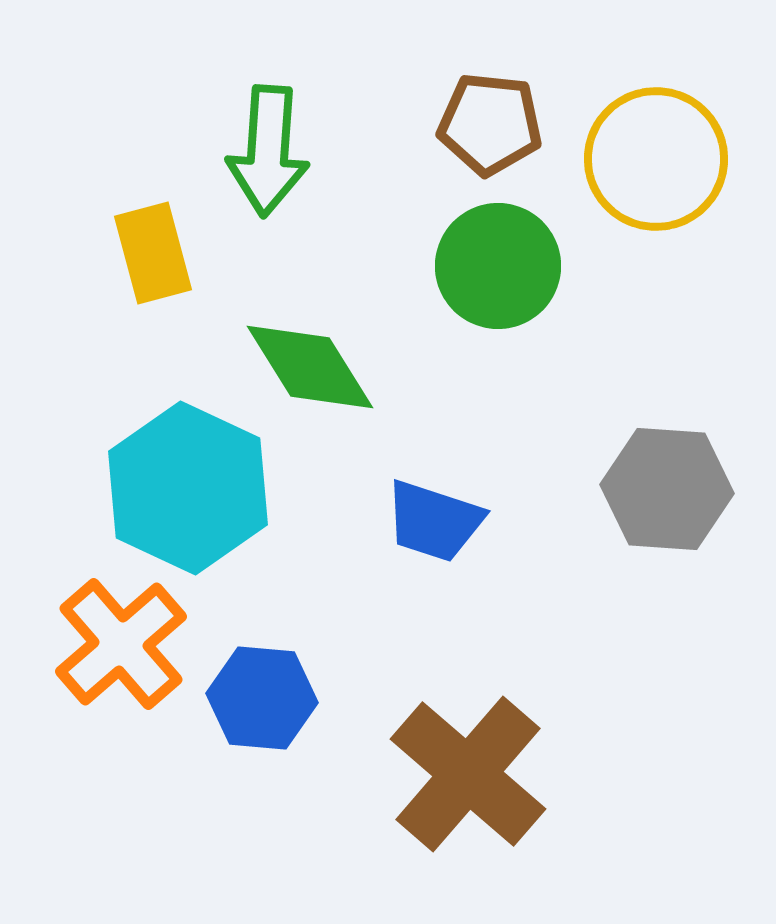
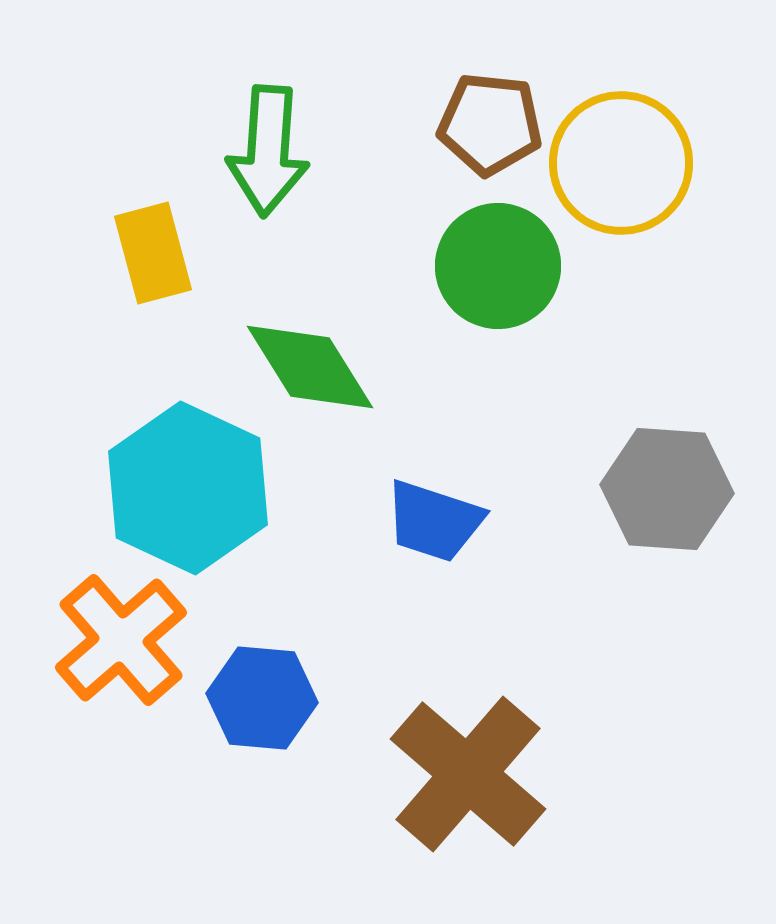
yellow circle: moved 35 px left, 4 px down
orange cross: moved 4 px up
